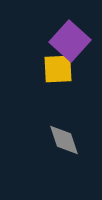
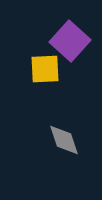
yellow square: moved 13 px left
